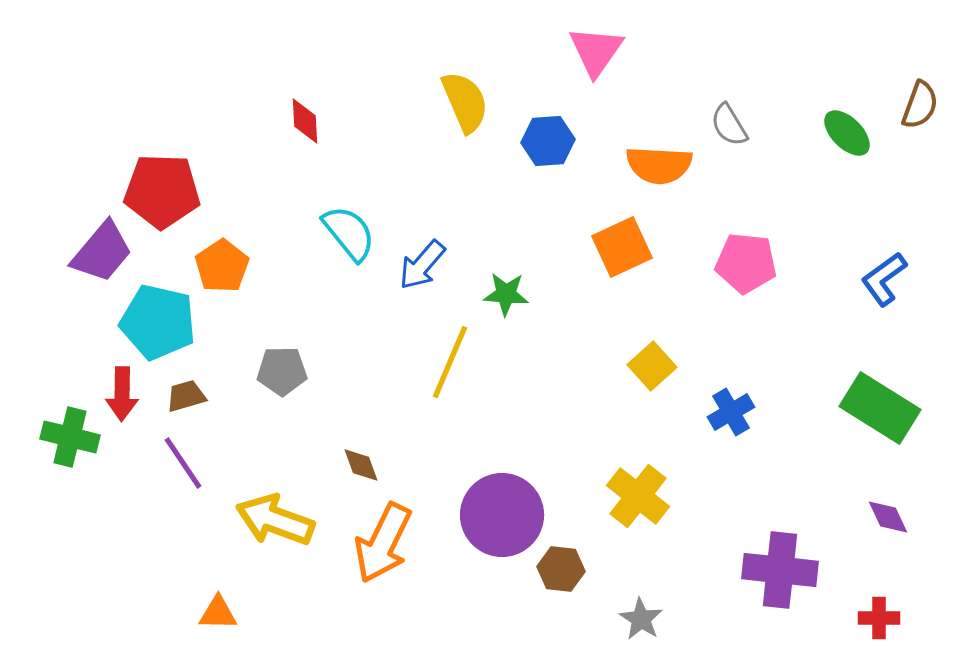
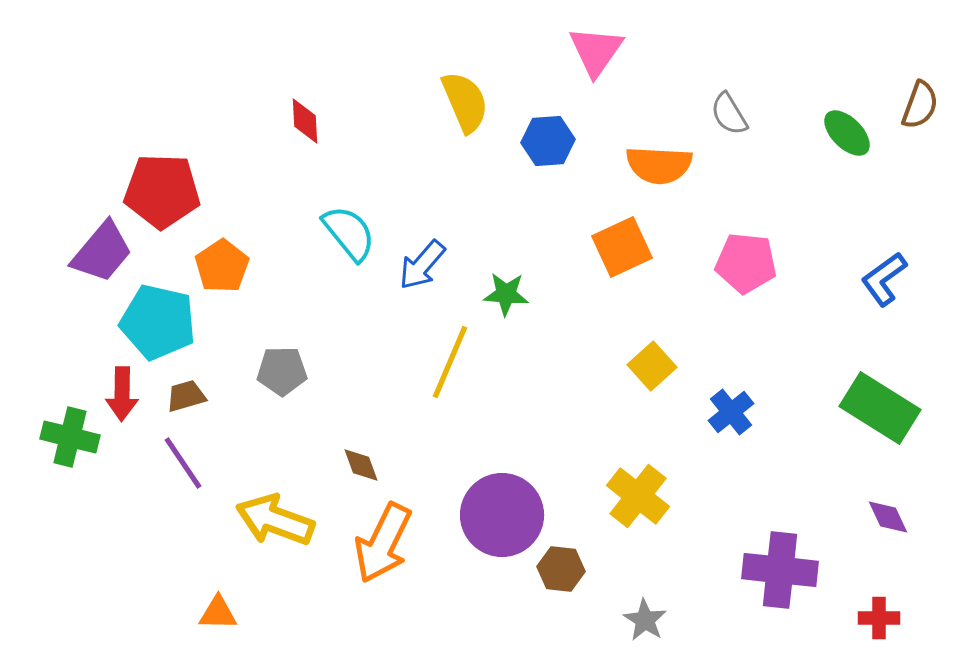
gray semicircle: moved 11 px up
blue cross: rotated 9 degrees counterclockwise
gray star: moved 4 px right, 1 px down
